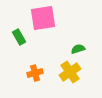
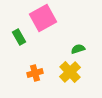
pink square: rotated 20 degrees counterclockwise
yellow cross: rotated 10 degrees counterclockwise
